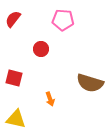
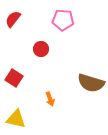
red square: rotated 18 degrees clockwise
brown semicircle: moved 1 px right
